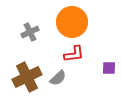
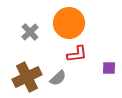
orange circle: moved 3 px left, 1 px down
gray cross: rotated 18 degrees counterclockwise
red L-shape: moved 3 px right
